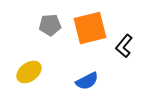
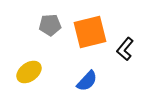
orange square: moved 4 px down
black L-shape: moved 1 px right, 3 px down
blue semicircle: rotated 20 degrees counterclockwise
